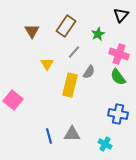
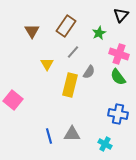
green star: moved 1 px right, 1 px up
gray line: moved 1 px left
